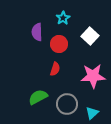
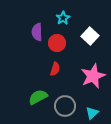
red circle: moved 2 px left, 1 px up
pink star: rotated 20 degrees counterclockwise
gray circle: moved 2 px left, 2 px down
